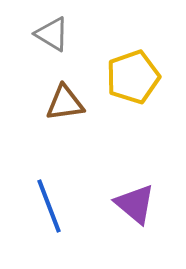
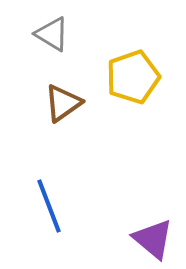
brown triangle: moved 2 px left; rotated 27 degrees counterclockwise
purple triangle: moved 18 px right, 35 px down
